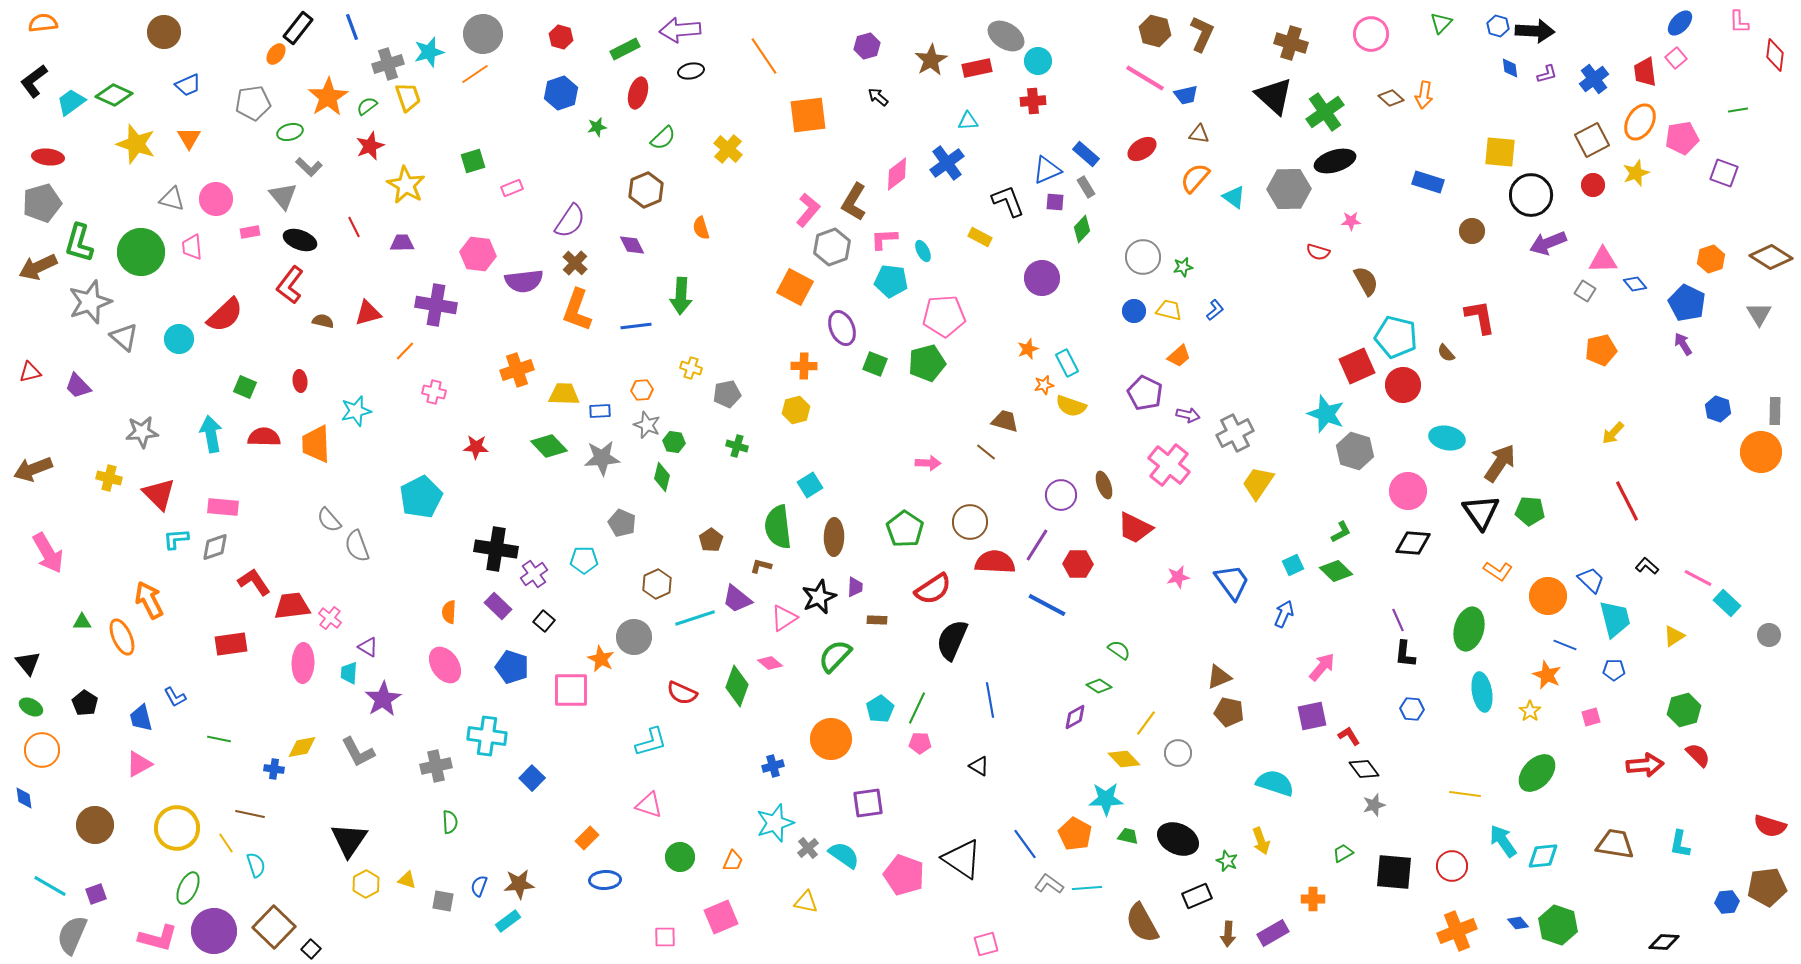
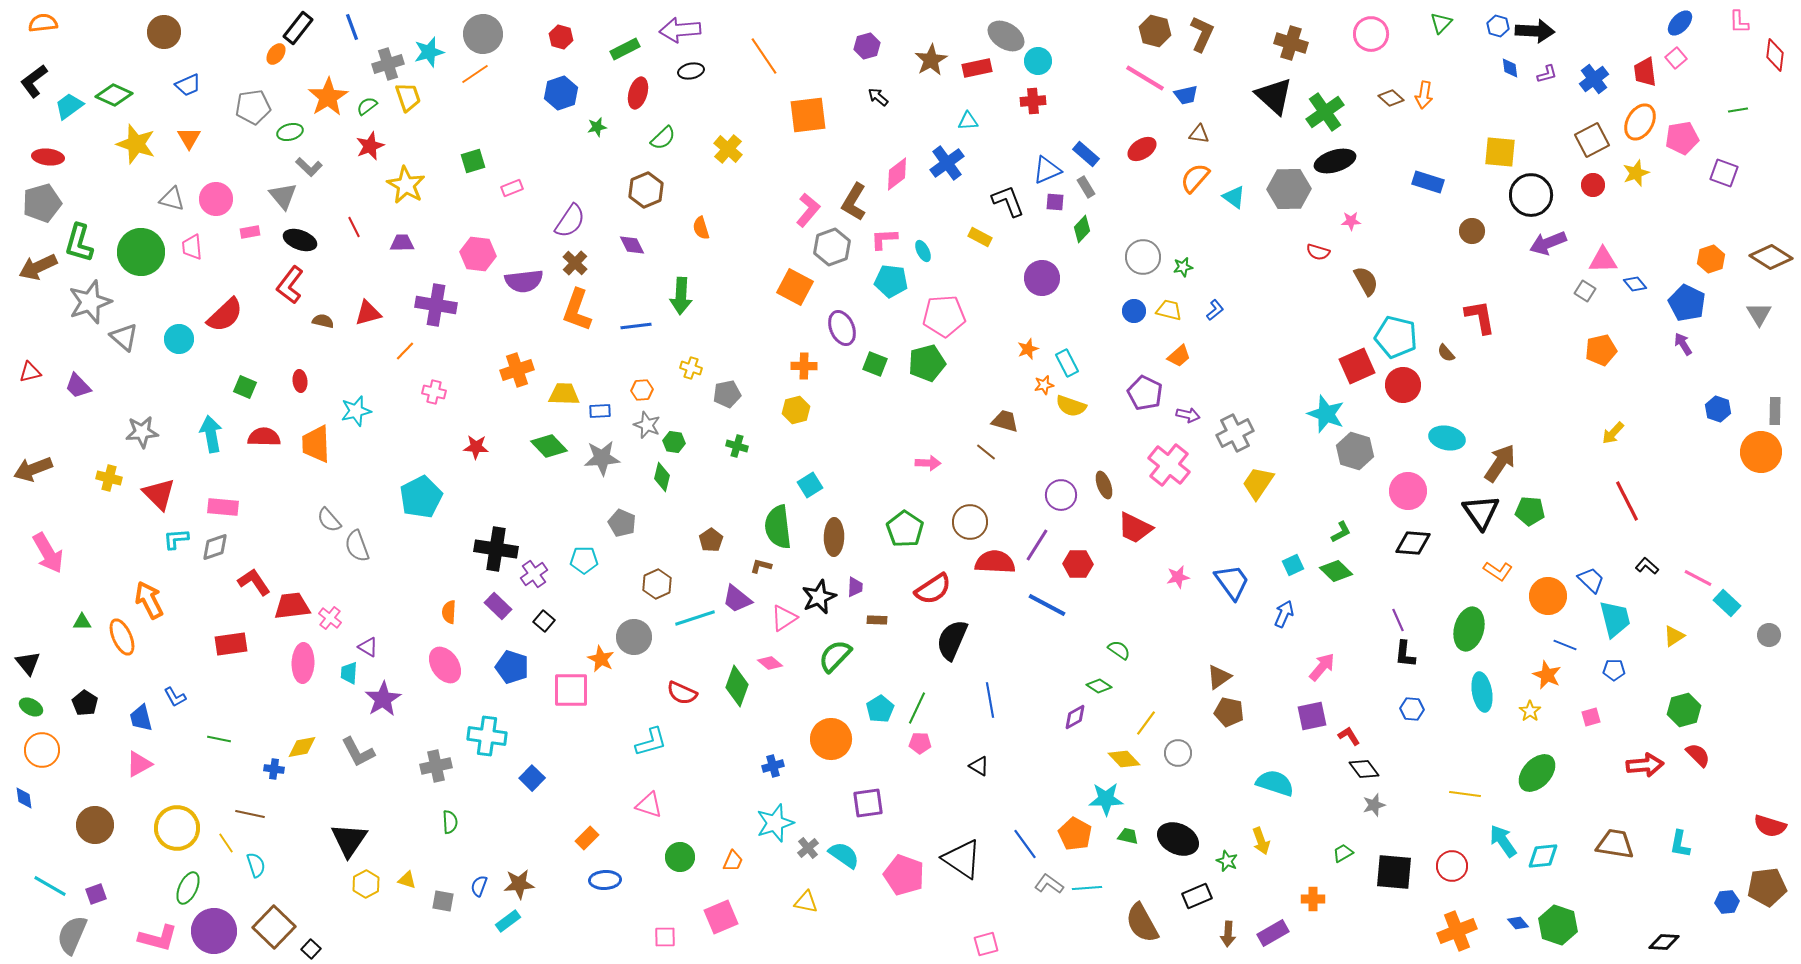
cyan trapezoid at (71, 102): moved 2 px left, 4 px down
gray pentagon at (253, 103): moved 4 px down
brown triangle at (1219, 677): rotated 12 degrees counterclockwise
